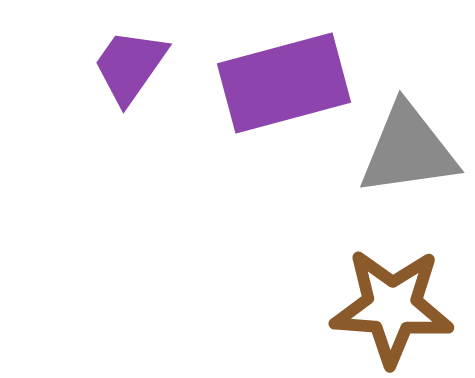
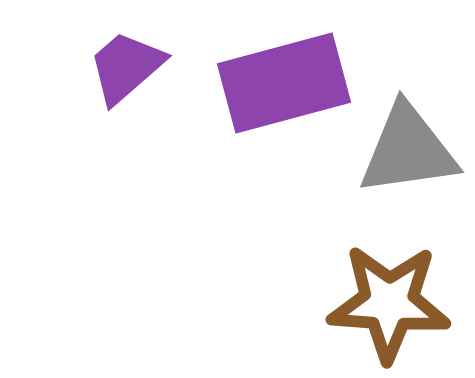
purple trapezoid: moved 4 px left, 1 px down; rotated 14 degrees clockwise
brown star: moved 3 px left, 4 px up
